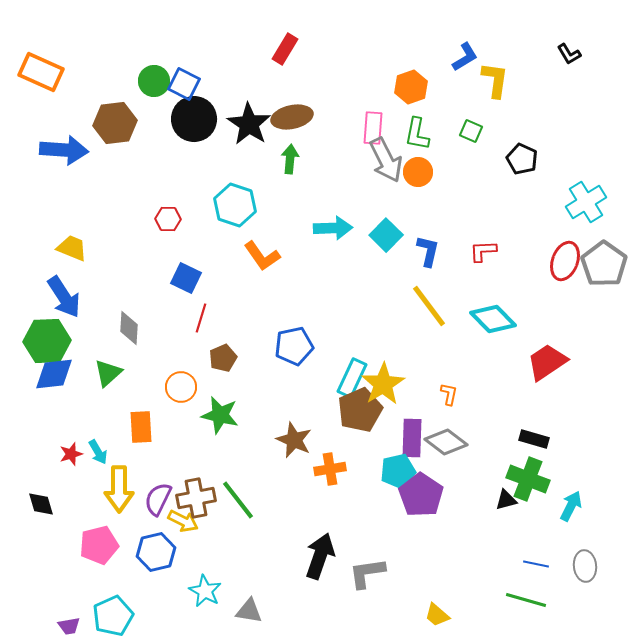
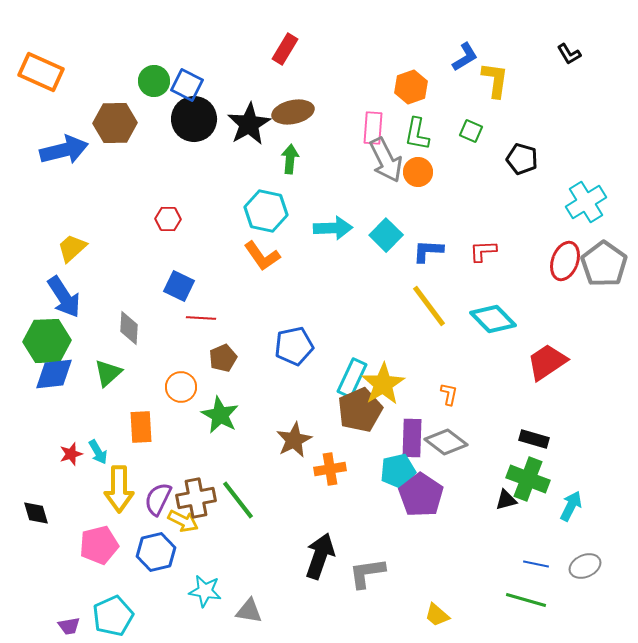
blue square at (184, 84): moved 3 px right, 1 px down
brown ellipse at (292, 117): moved 1 px right, 5 px up
brown hexagon at (115, 123): rotated 6 degrees clockwise
black star at (249, 124): rotated 9 degrees clockwise
blue arrow at (64, 150): rotated 18 degrees counterclockwise
black pentagon at (522, 159): rotated 8 degrees counterclockwise
cyan hexagon at (235, 205): moved 31 px right, 6 px down; rotated 6 degrees counterclockwise
yellow trapezoid at (72, 248): rotated 64 degrees counterclockwise
blue L-shape at (428, 251): rotated 100 degrees counterclockwise
blue square at (186, 278): moved 7 px left, 8 px down
red line at (201, 318): rotated 76 degrees clockwise
green star at (220, 415): rotated 15 degrees clockwise
brown star at (294, 440): rotated 21 degrees clockwise
black diamond at (41, 504): moved 5 px left, 9 px down
gray ellipse at (585, 566): rotated 72 degrees clockwise
cyan star at (205, 591): rotated 20 degrees counterclockwise
